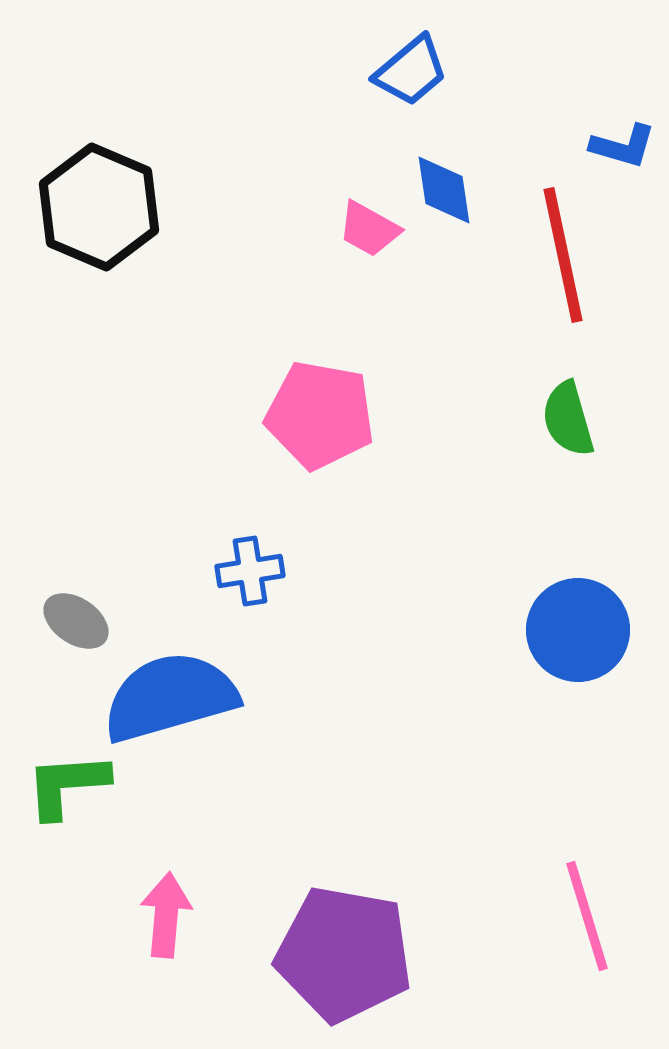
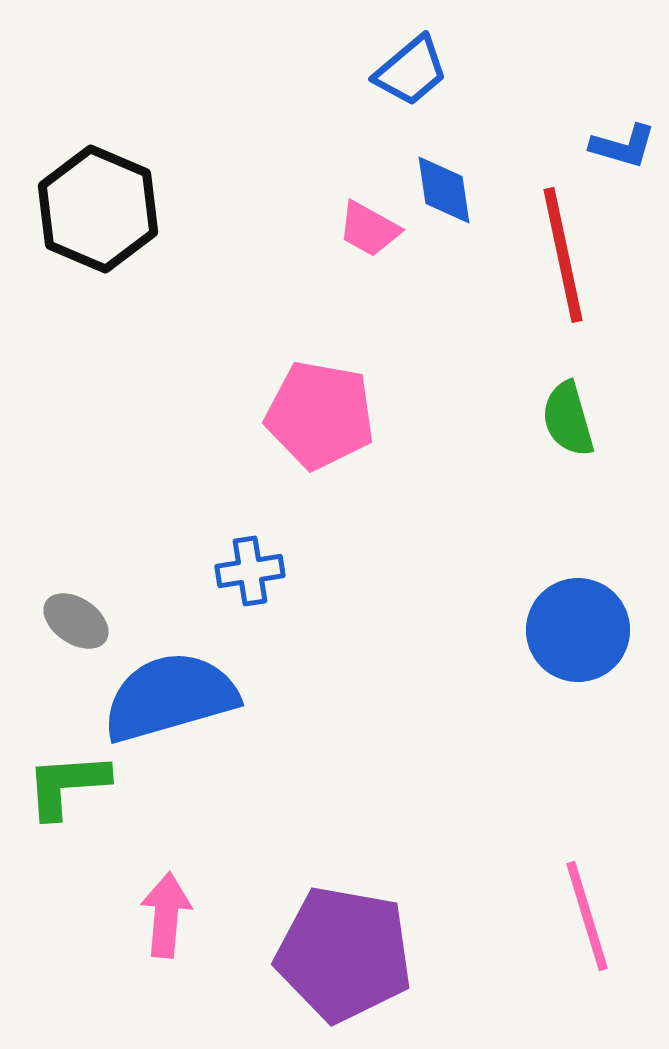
black hexagon: moved 1 px left, 2 px down
